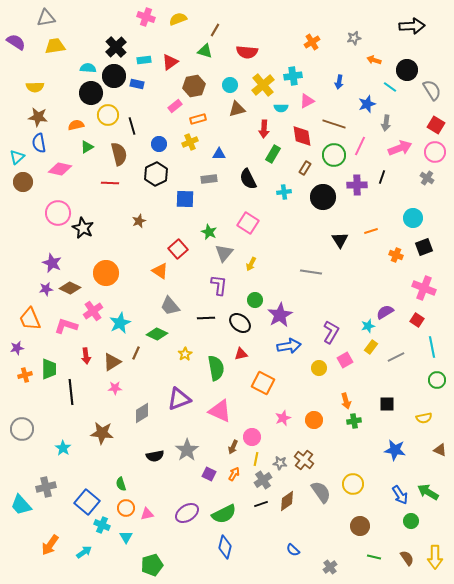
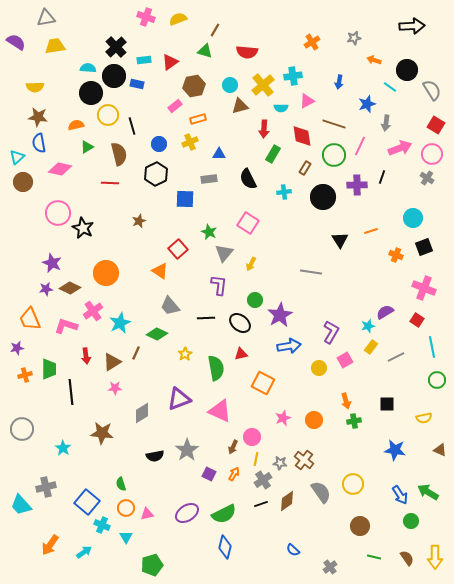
brown triangle at (237, 109): moved 3 px right, 3 px up
pink circle at (435, 152): moved 3 px left, 2 px down
